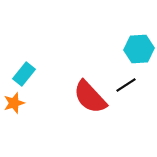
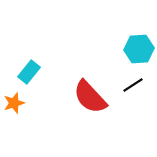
cyan rectangle: moved 5 px right, 2 px up
black line: moved 7 px right
